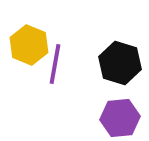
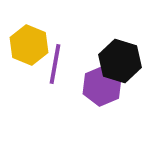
black hexagon: moved 2 px up
purple hexagon: moved 18 px left, 32 px up; rotated 18 degrees counterclockwise
